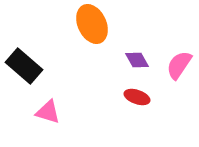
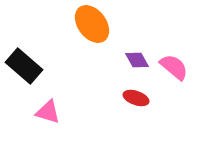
orange ellipse: rotated 12 degrees counterclockwise
pink semicircle: moved 5 px left, 2 px down; rotated 96 degrees clockwise
red ellipse: moved 1 px left, 1 px down
